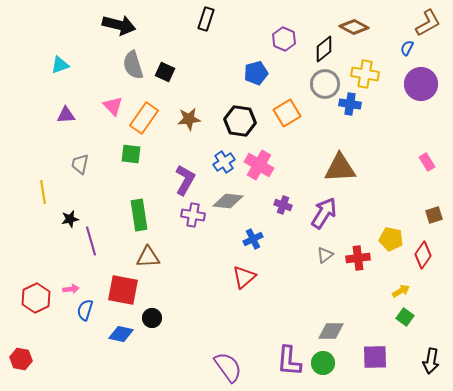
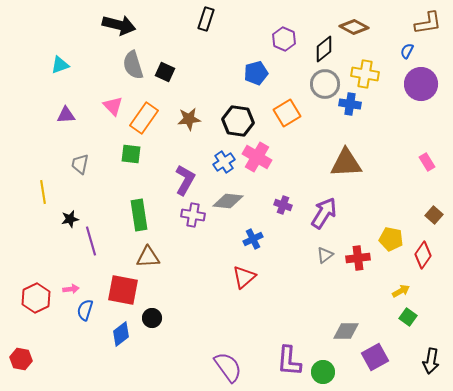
brown L-shape at (428, 23): rotated 20 degrees clockwise
blue semicircle at (407, 48): moved 3 px down
black hexagon at (240, 121): moved 2 px left
pink cross at (259, 165): moved 2 px left, 8 px up
brown triangle at (340, 168): moved 6 px right, 5 px up
brown square at (434, 215): rotated 30 degrees counterclockwise
green square at (405, 317): moved 3 px right
gray diamond at (331, 331): moved 15 px right
blue diamond at (121, 334): rotated 50 degrees counterclockwise
purple square at (375, 357): rotated 28 degrees counterclockwise
green circle at (323, 363): moved 9 px down
